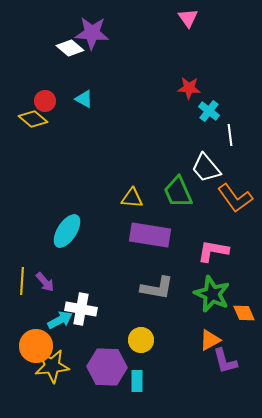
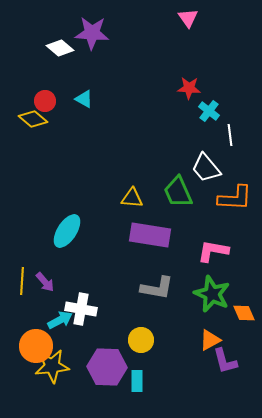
white diamond: moved 10 px left
orange L-shape: rotated 51 degrees counterclockwise
